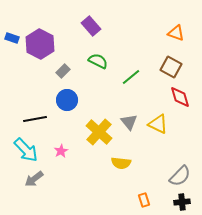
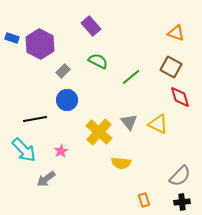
cyan arrow: moved 2 px left
gray arrow: moved 12 px right
